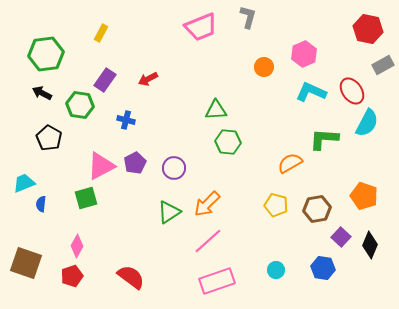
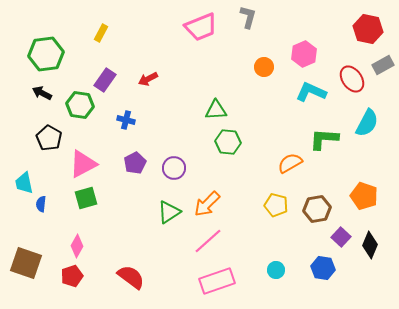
red ellipse at (352, 91): moved 12 px up
pink triangle at (101, 166): moved 18 px left, 2 px up
cyan trapezoid at (24, 183): rotated 80 degrees counterclockwise
